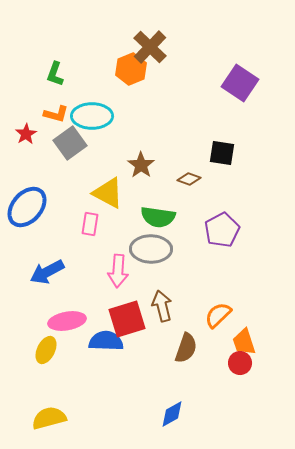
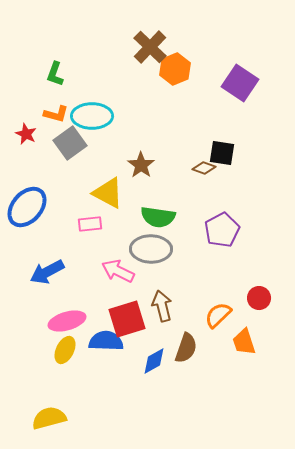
orange hexagon: moved 44 px right
red star: rotated 15 degrees counterclockwise
brown diamond: moved 15 px right, 11 px up
pink rectangle: rotated 75 degrees clockwise
pink arrow: rotated 112 degrees clockwise
pink ellipse: rotated 6 degrees counterclockwise
yellow ellipse: moved 19 px right
red circle: moved 19 px right, 65 px up
blue diamond: moved 18 px left, 53 px up
